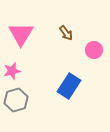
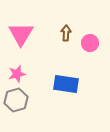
brown arrow: rotated 140 degrees counterclockwise
pink circle: moved 4 px left, 7 px up
pink star: moved 5 px right, 3 px down
blue rectangle: moved 3 px left, 2 px up; rotated 65 degrees clockwise
